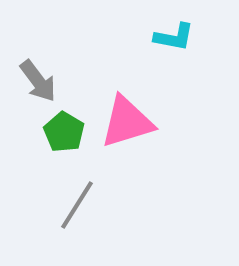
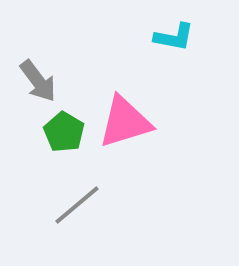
pink triangle: moved 2 px left
gray line: rotated 18 degrees clockwise
